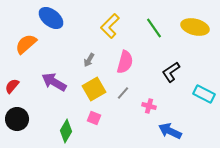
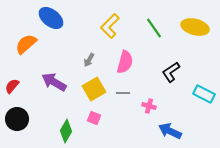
gray line: rotated 48 degrees clockwise
